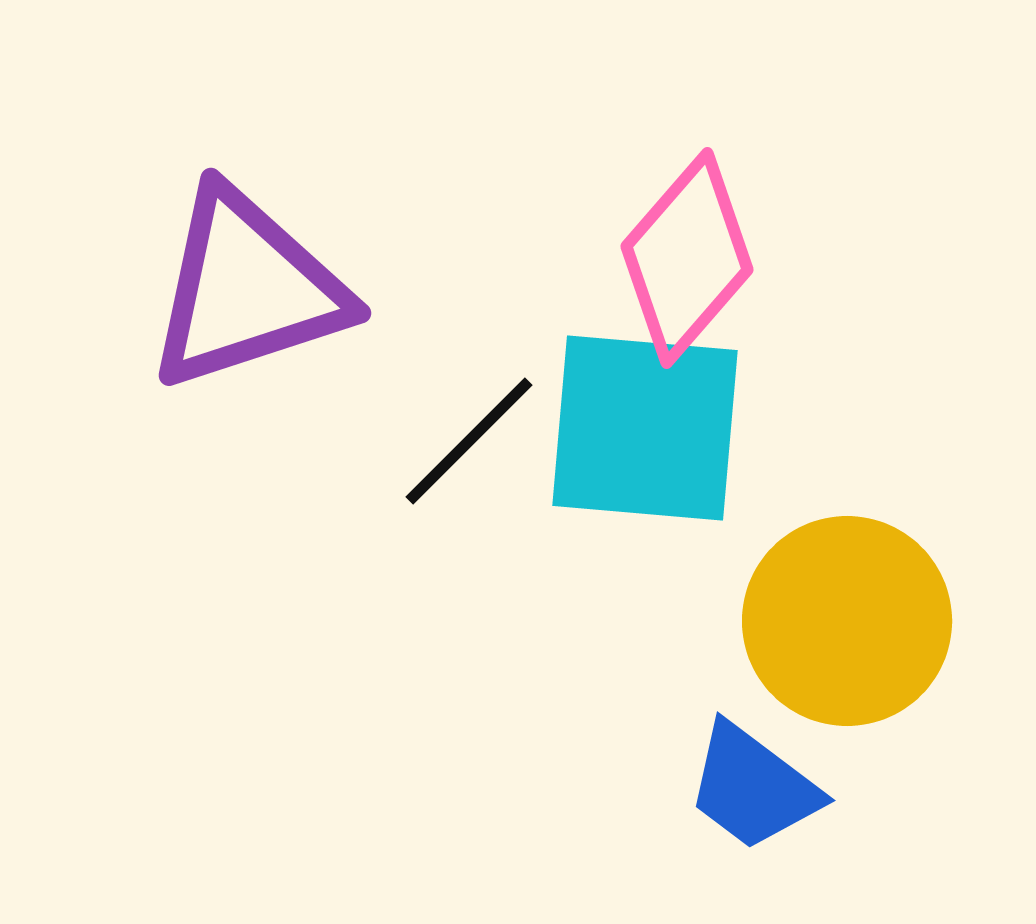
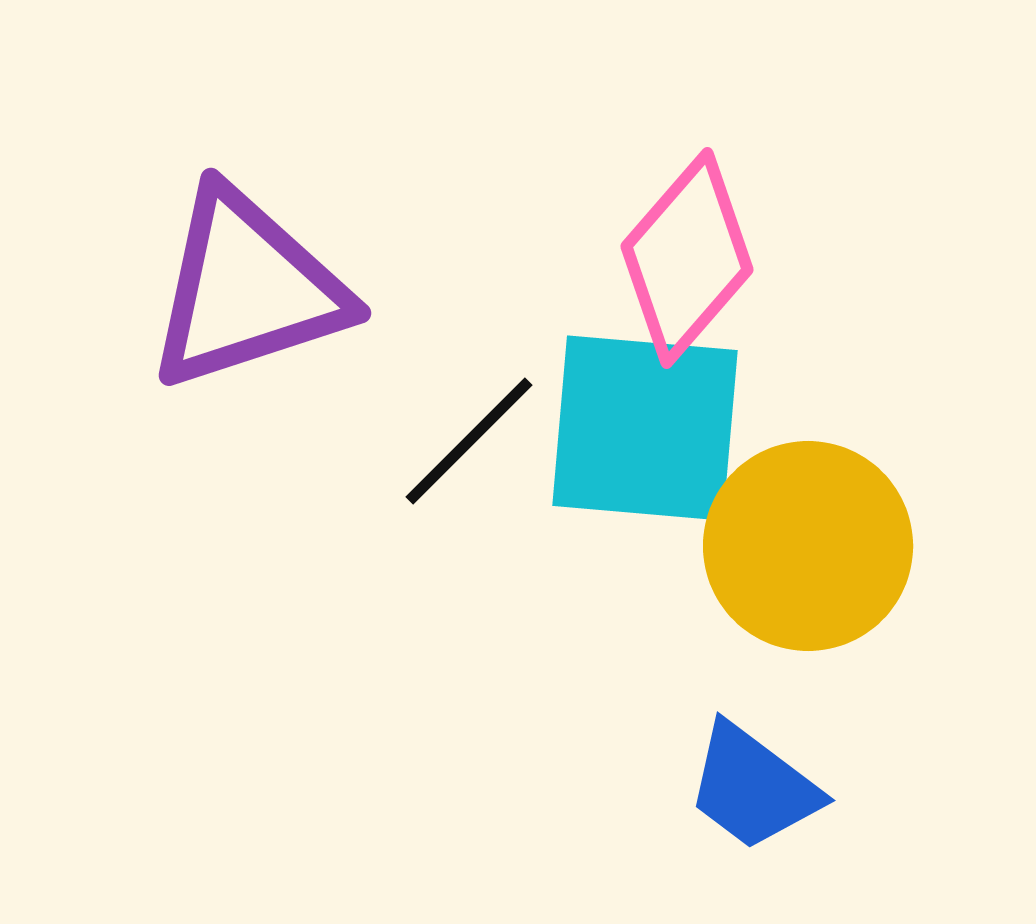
yellow circle: moved 39 px left, 75 px up
